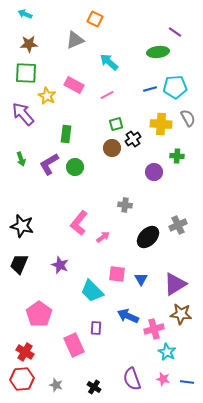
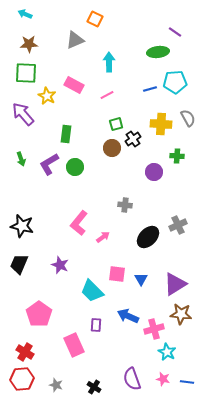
cyan arrow at (109, 62): rotated 48 degrees clockwise
cyan pentagon at (175, 87): moved 5 px up
purple rectangle at (96, 328): moved 3 px up
